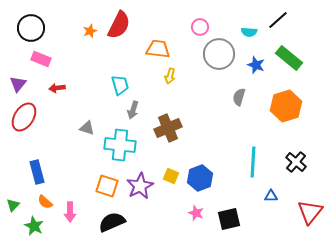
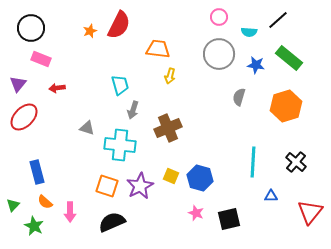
pink circle: moved 19 px right, 10 px up
blue star: rotated 12 degrees counterclockwise
red ellipse: rotated 12 degrees clockwise
blue hexagon: rotated 25 degrees counterclockwise
